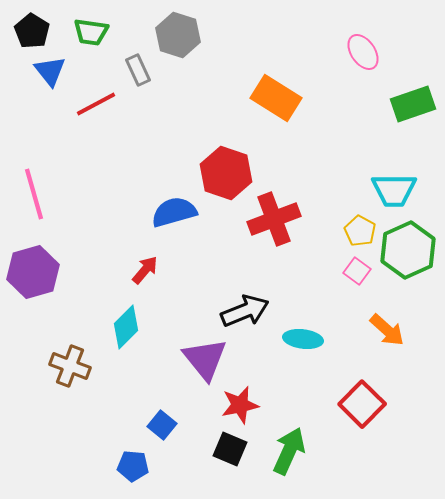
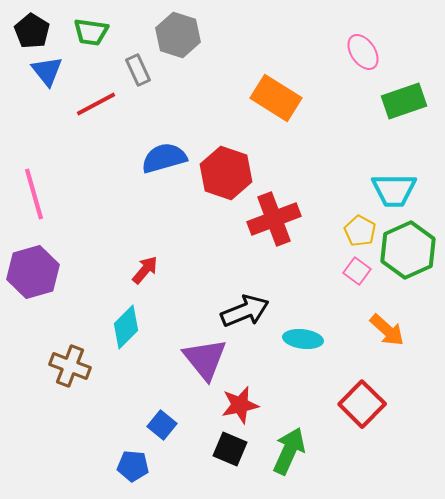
blue triangle: moved 3 px left
green rectangle: moved 9 px left, 3 px up
blue semicircle: moved 10 px left, 54 px up
